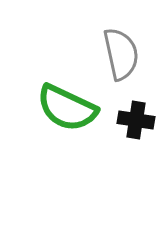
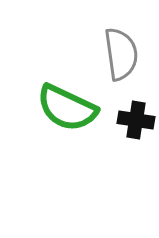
gray semicircle: rotated 4 degrees clockwise
